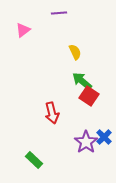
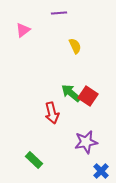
yellow semicircle: moved 6 px up
green arrow: moved 11 px left, 12 px down
red square: moved 1 px left
blue cross: moved 3 px left, 34 px down
purple star: rotated 25 degrees clockwise
